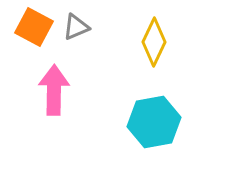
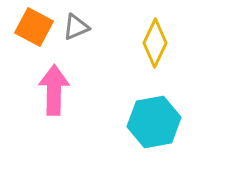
yellow diamond: moved 1 px right, 1 px down
